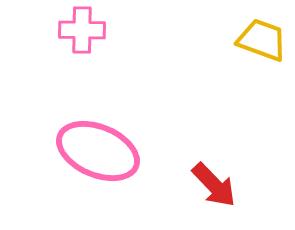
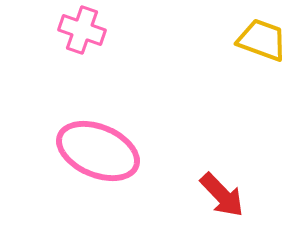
pink cross: rotated 18 degrees clockwise
red arrow: moved 8 px right, 10 px down
